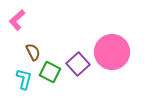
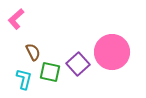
pink L-shape: moved 1 px left, 1 px up
green square: rotated 15 degrees counterclockwise
